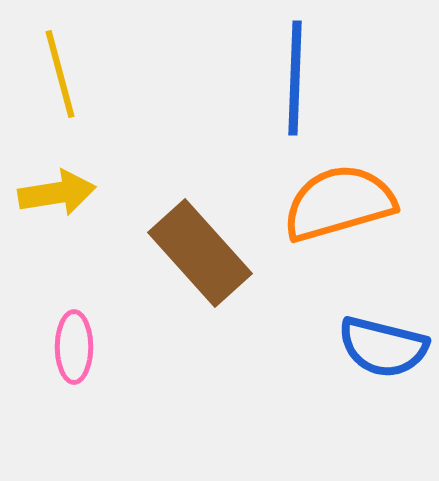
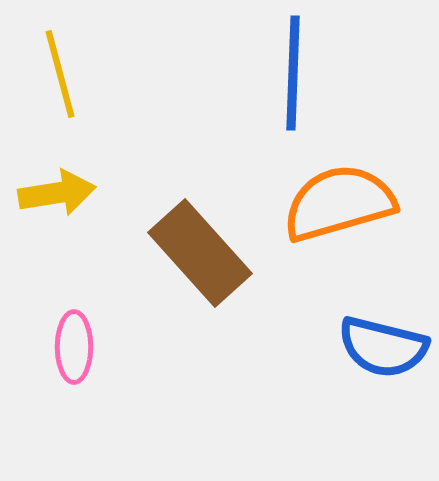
blue line: moved 2 px left, 5 px up
